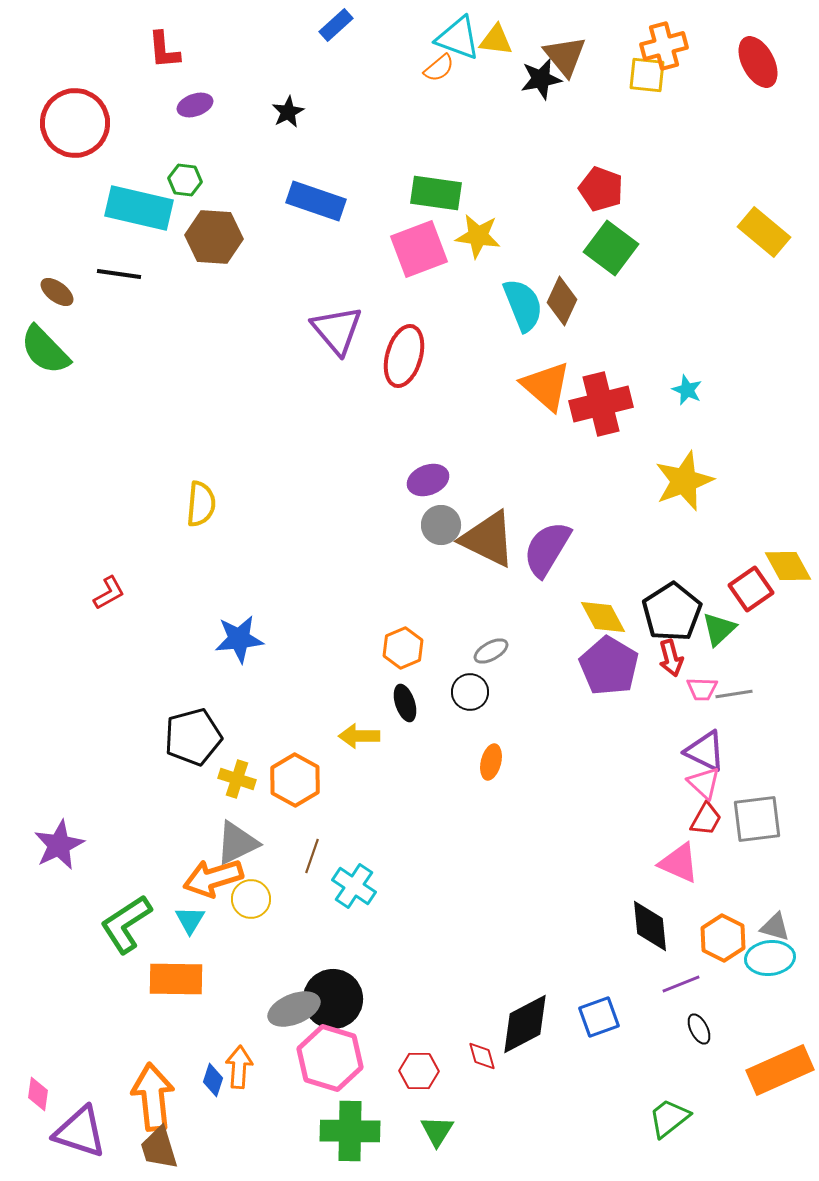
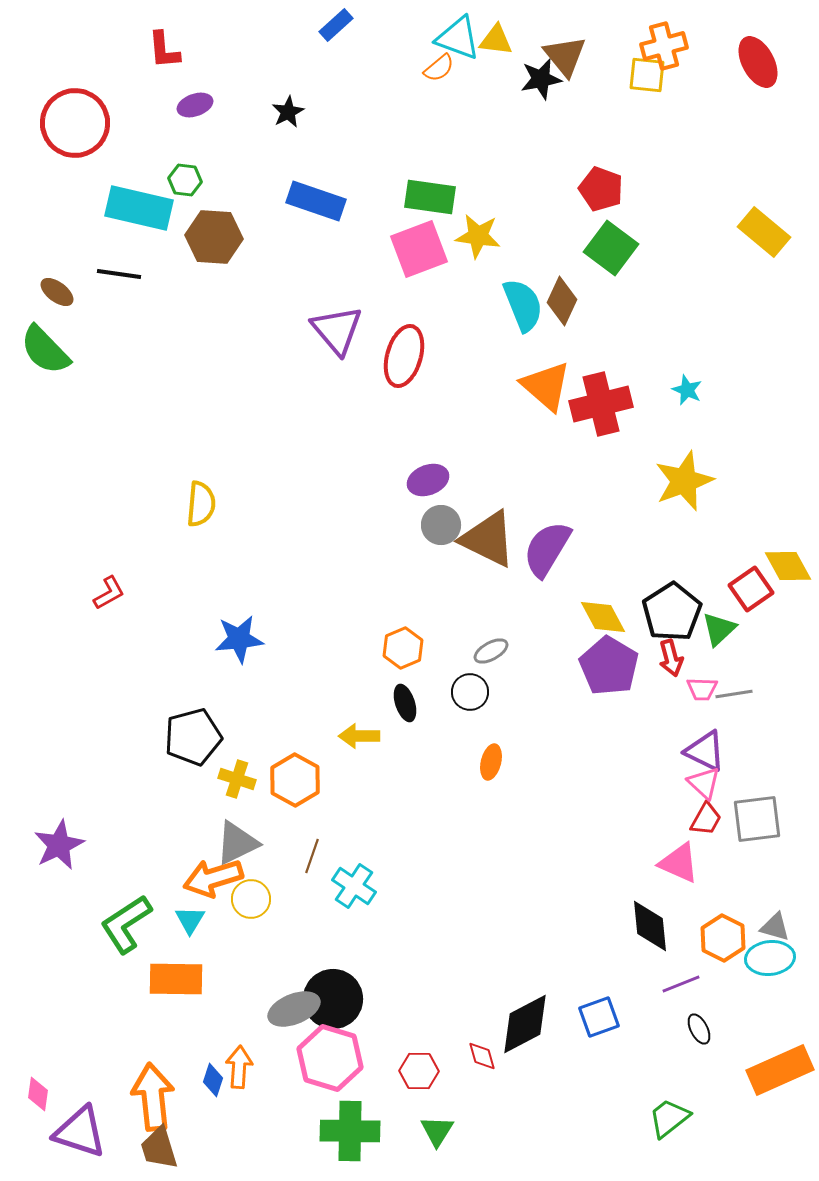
green rectangle at (436, 193): moved 6 px left, 4 px down
